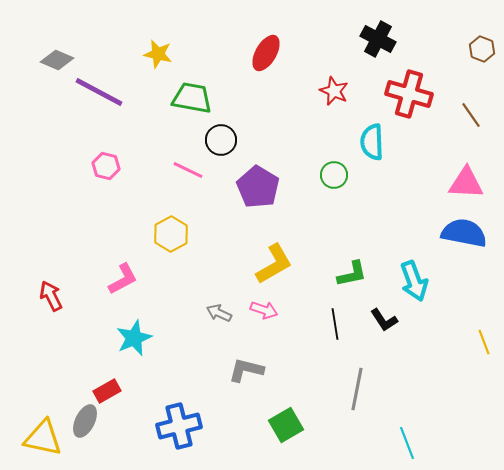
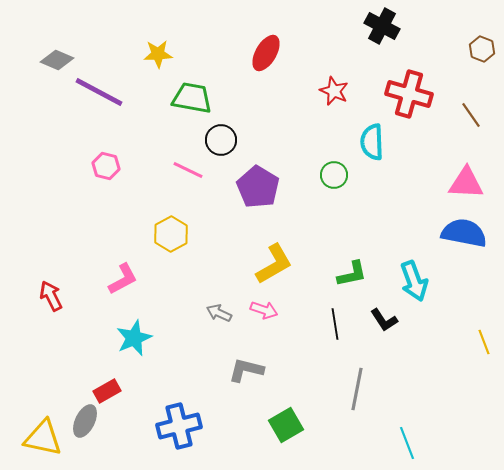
black cross: moved 4 px right, 13 px up
yellow star: rotated 16 degrees counterclockwise
